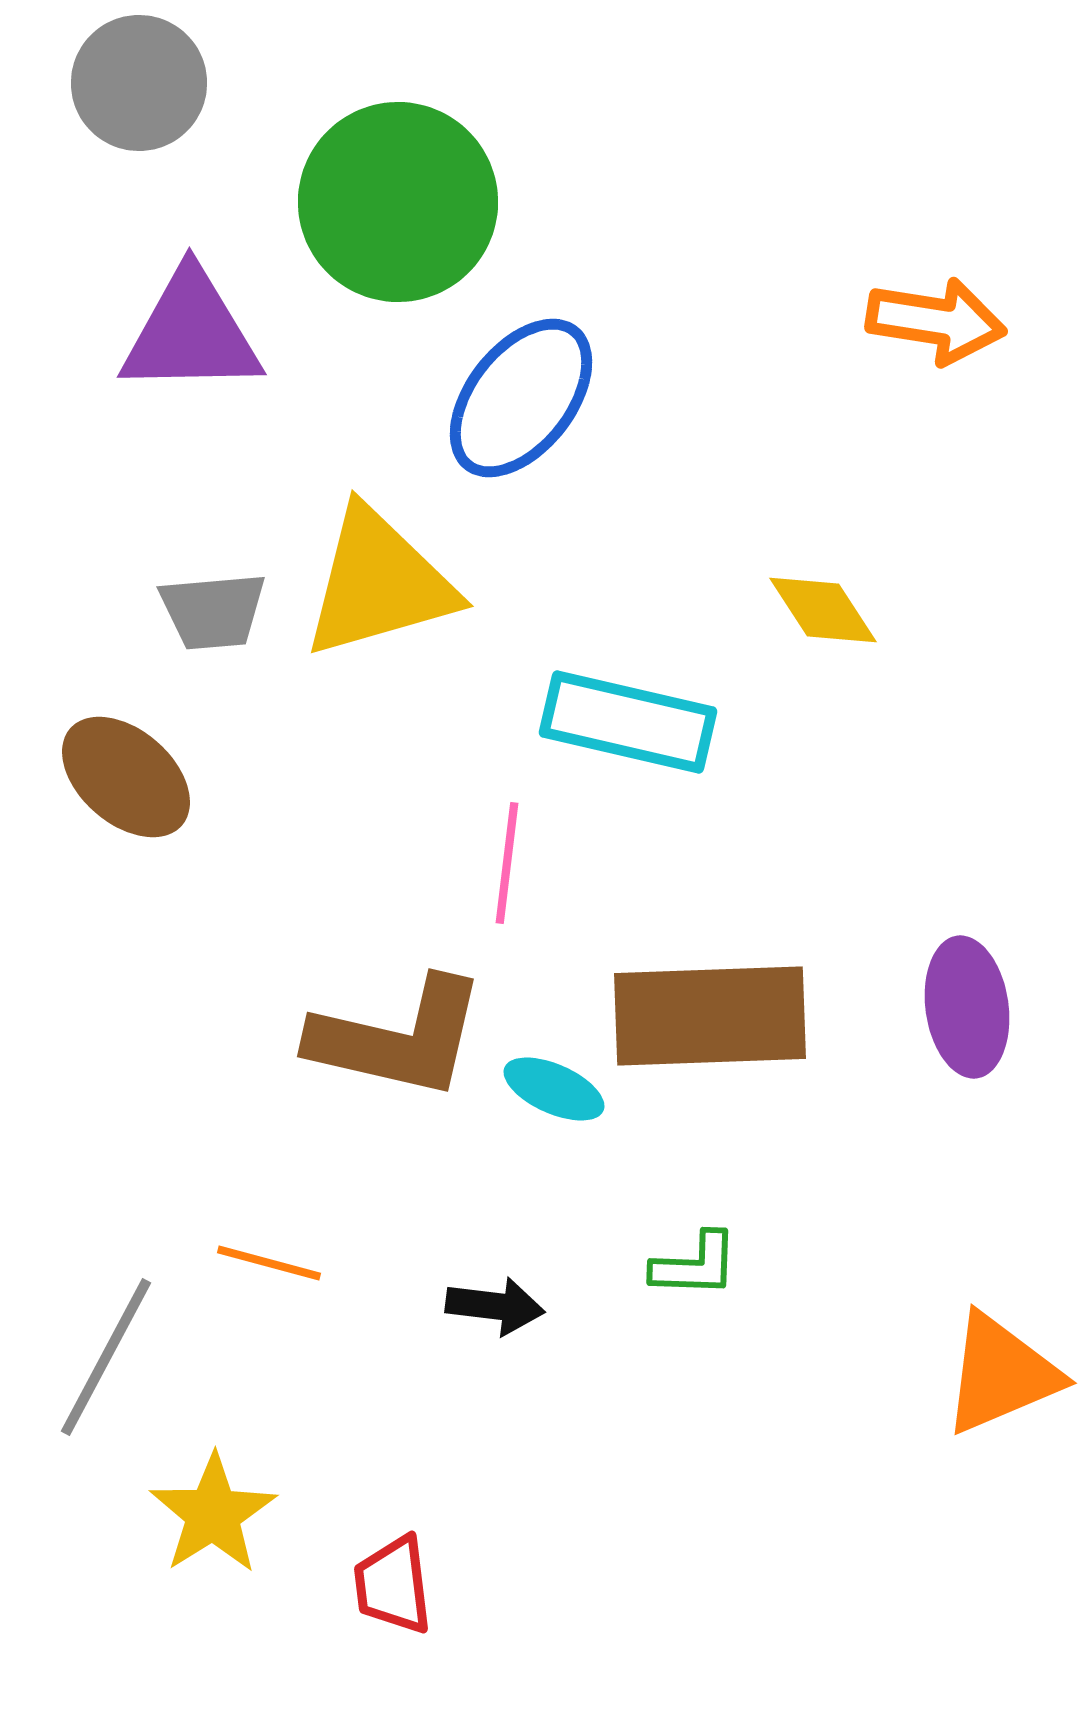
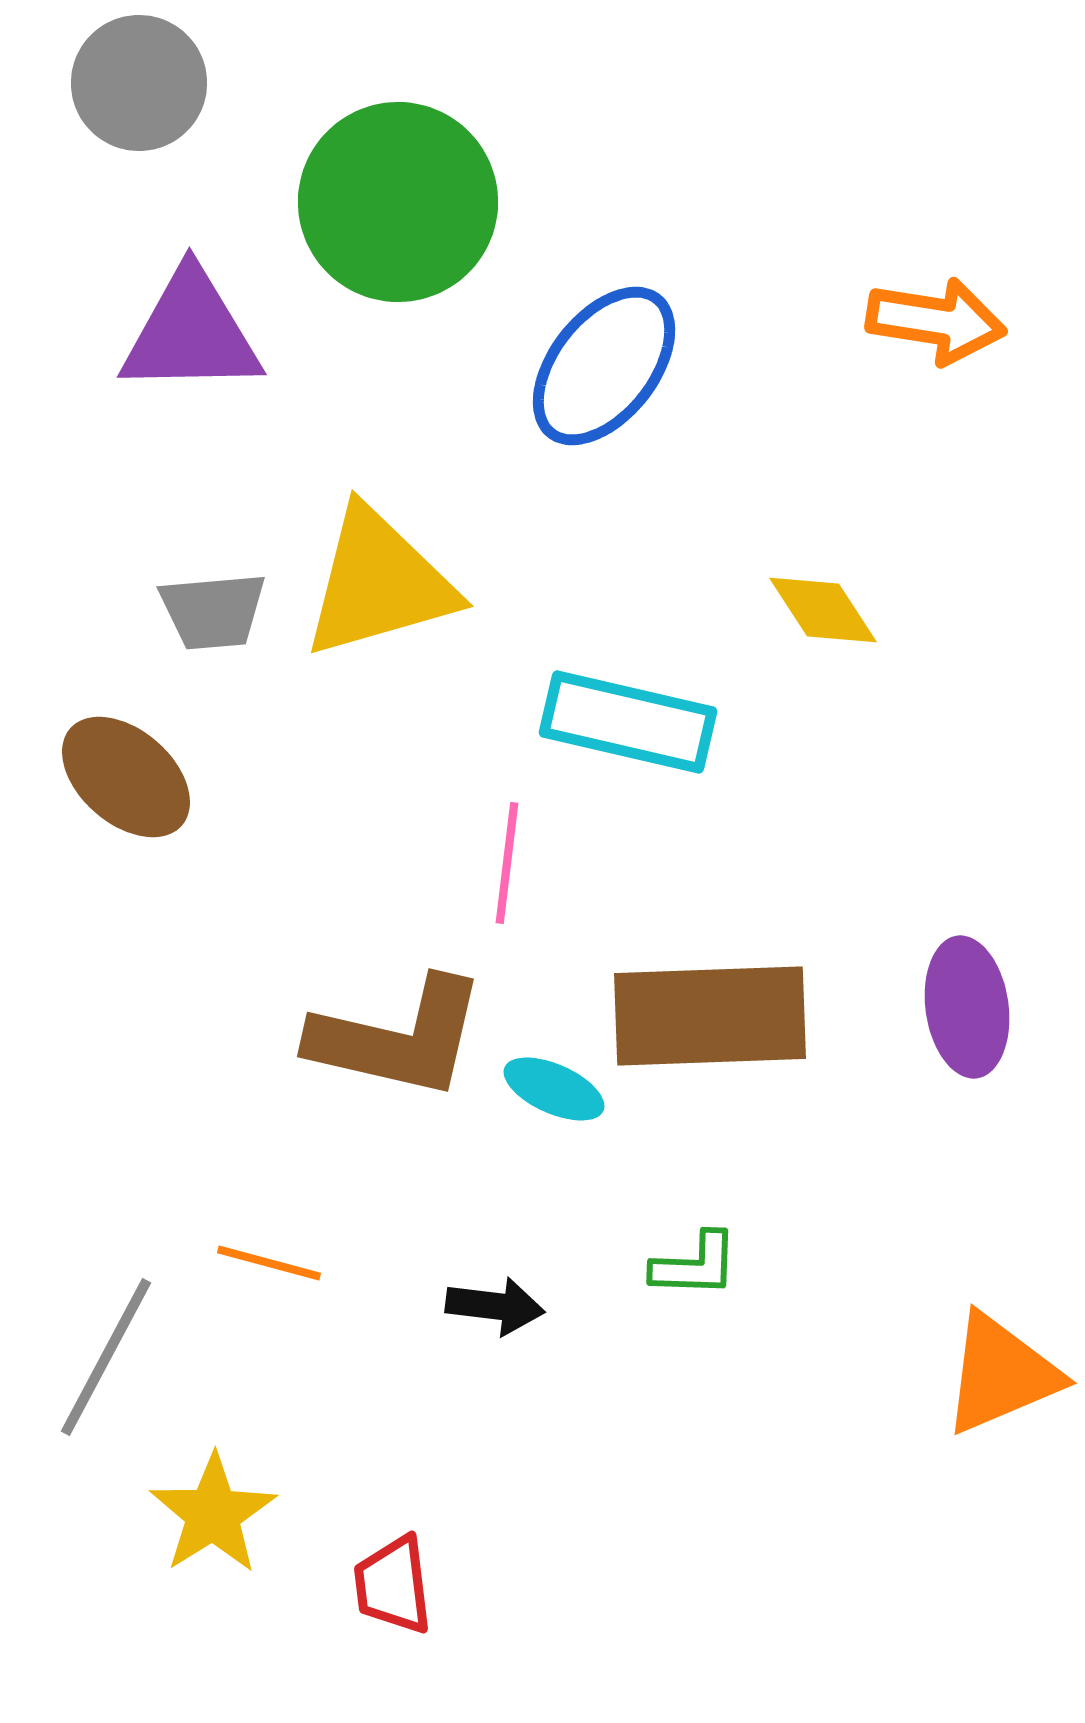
blue ellipse: moved 83 px right, 32 px up
